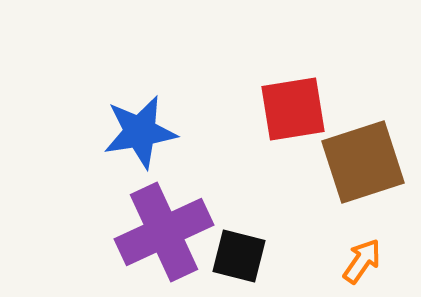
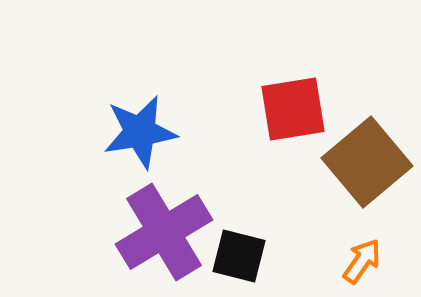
brown square: moved 4 px right; rotated 22 degrees counterclockwise
purple cross: rotated 6 degrees counterclockwise
